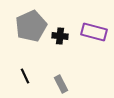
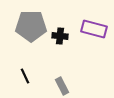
gray pentagon: rotated 24 degrees clockwise
purple rectangle: moved 3 px up
gray rectangle: moved 1 px right, 2 px down
